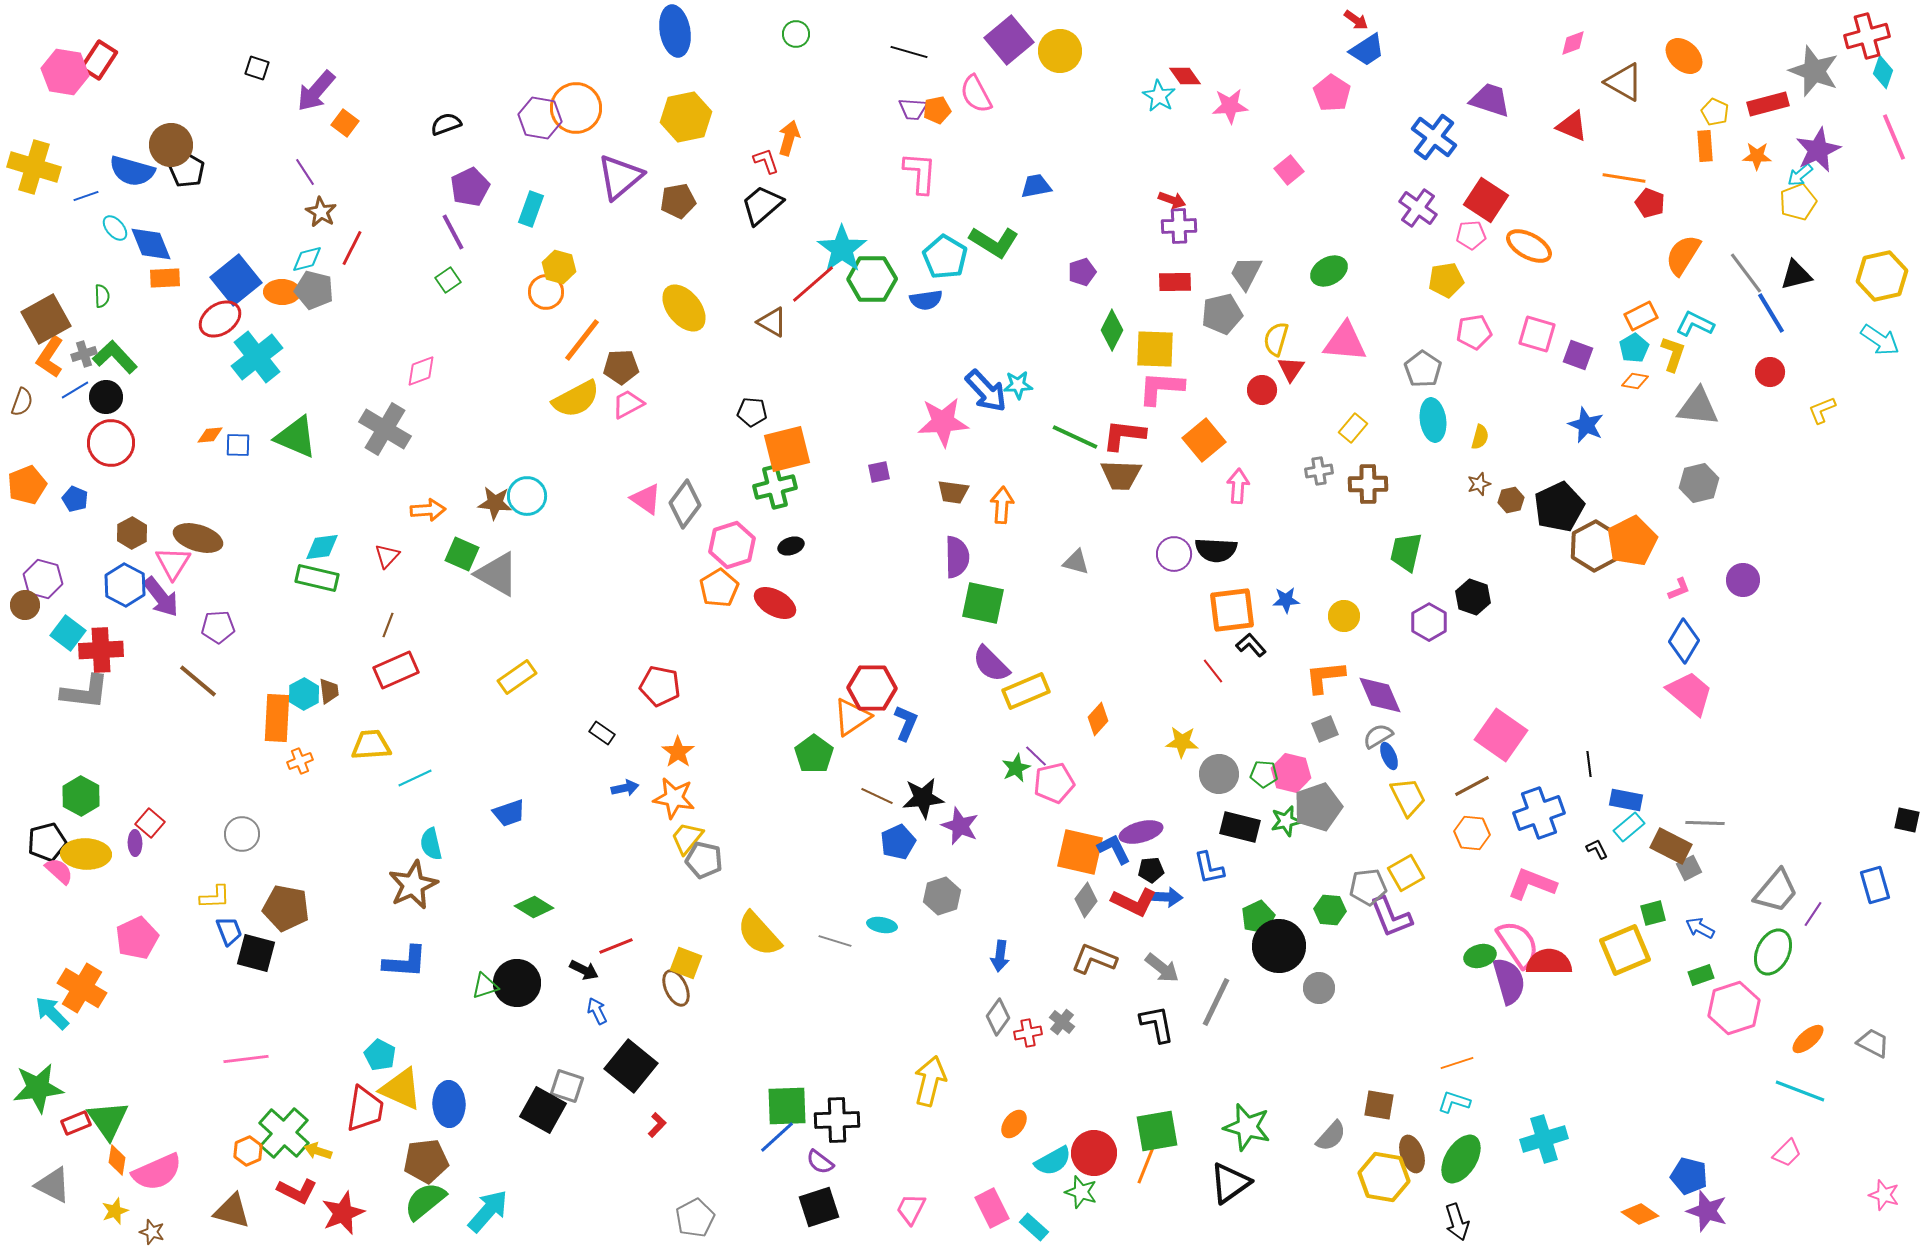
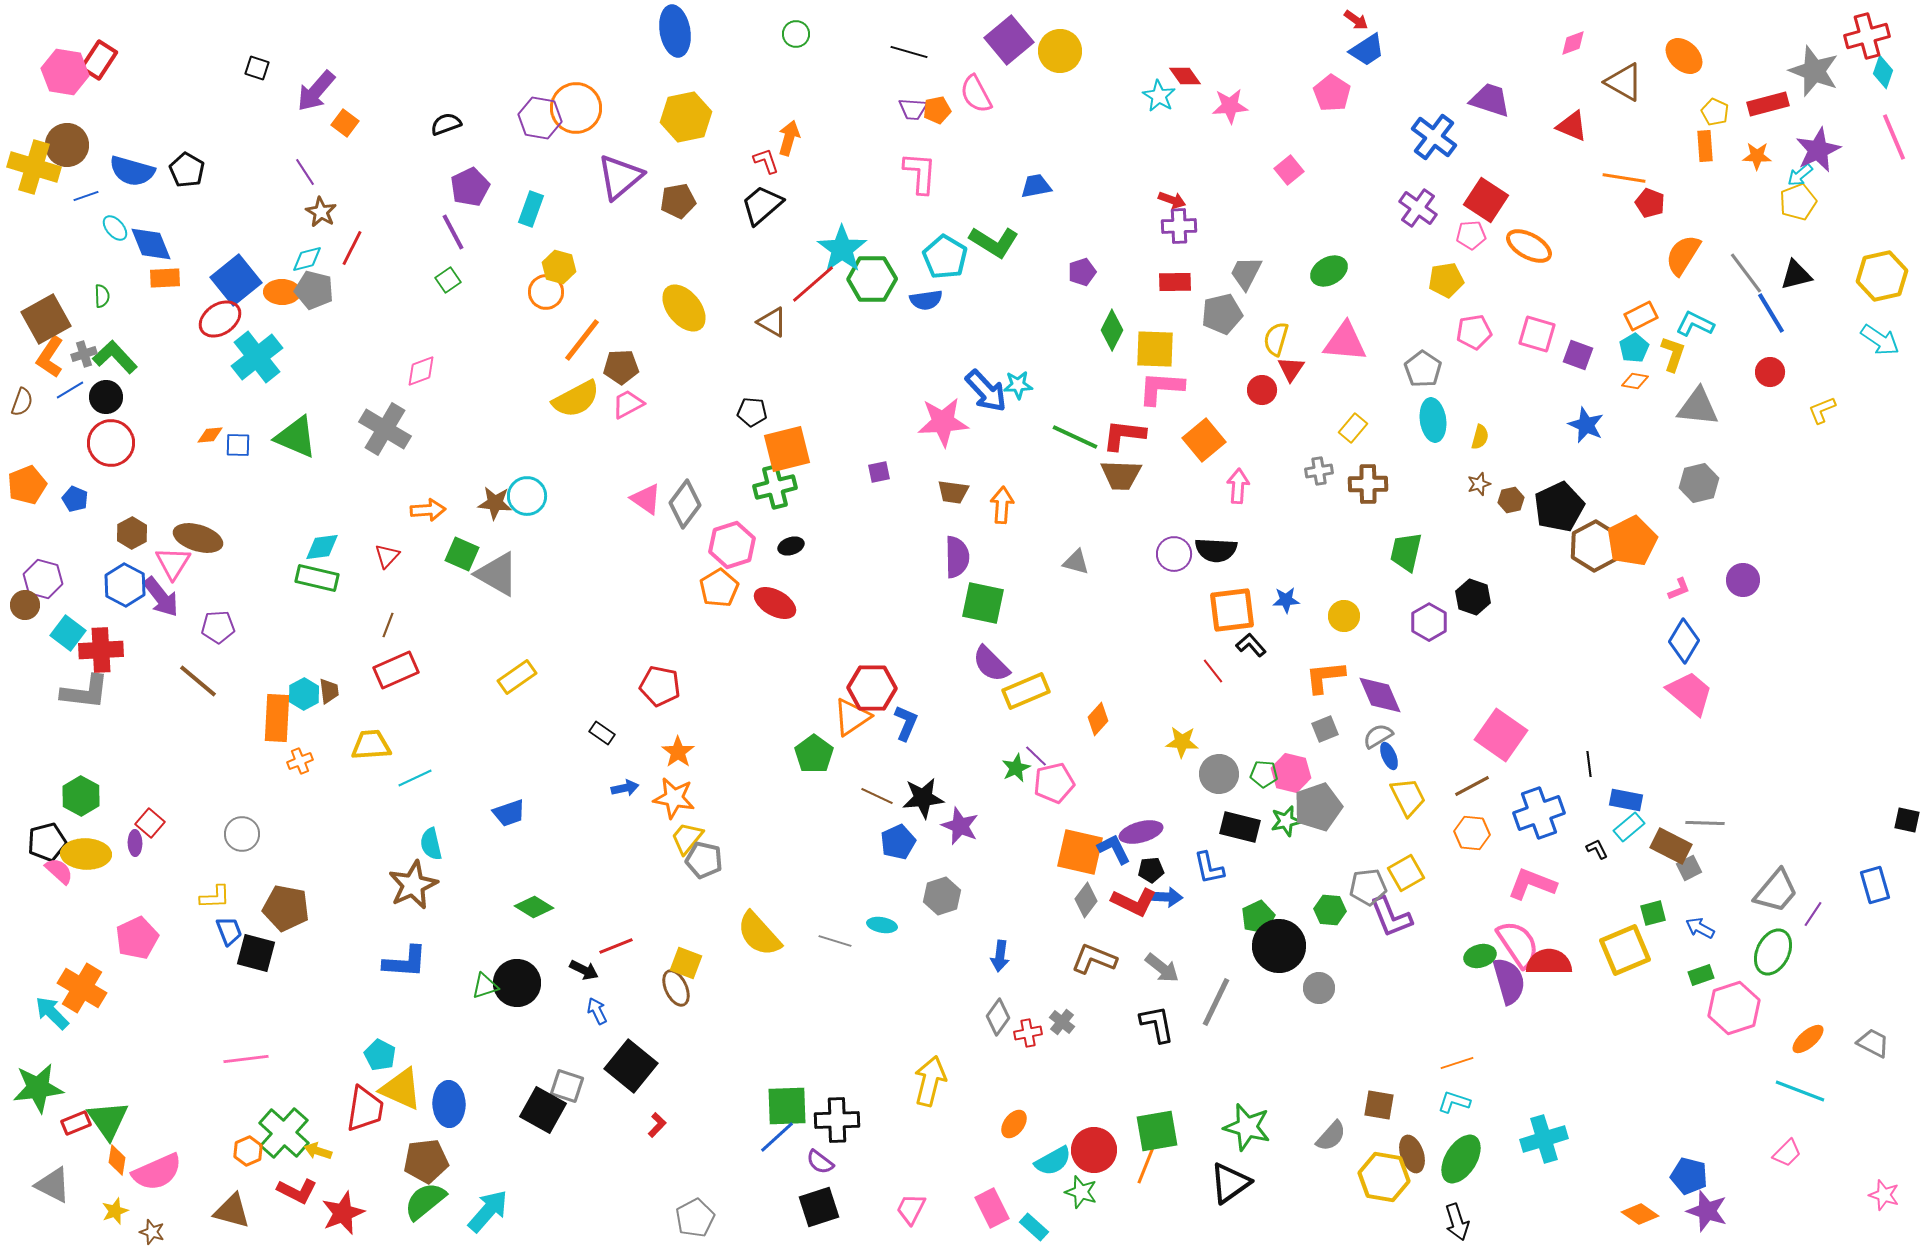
brown circle at (171, 145): moved 104 px left
blue line at (75, 390): moved 5 px left
red circle at (1094, 1153): moved 3 px up
